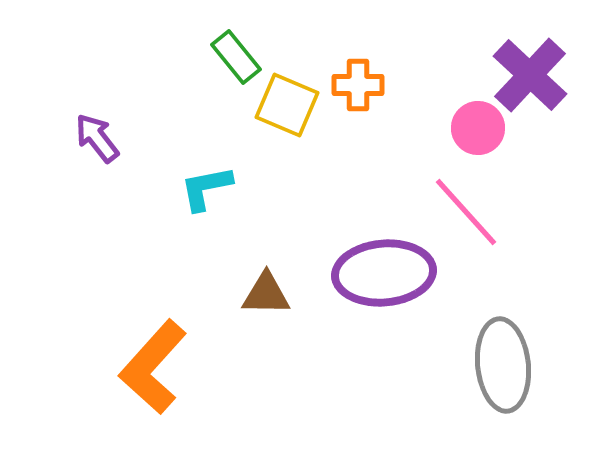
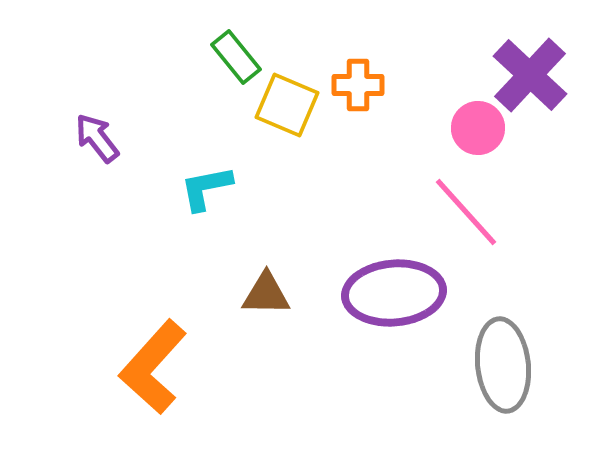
purple ellipse: moved 10 px right, 20 px down
